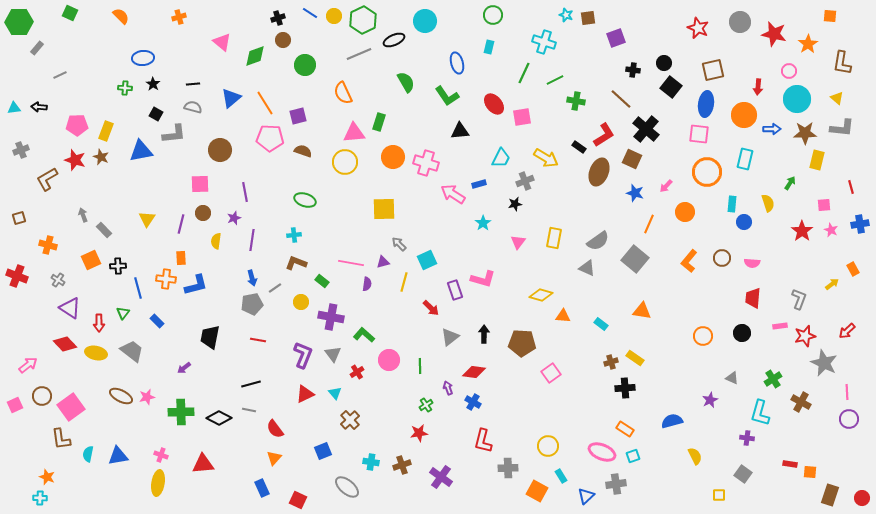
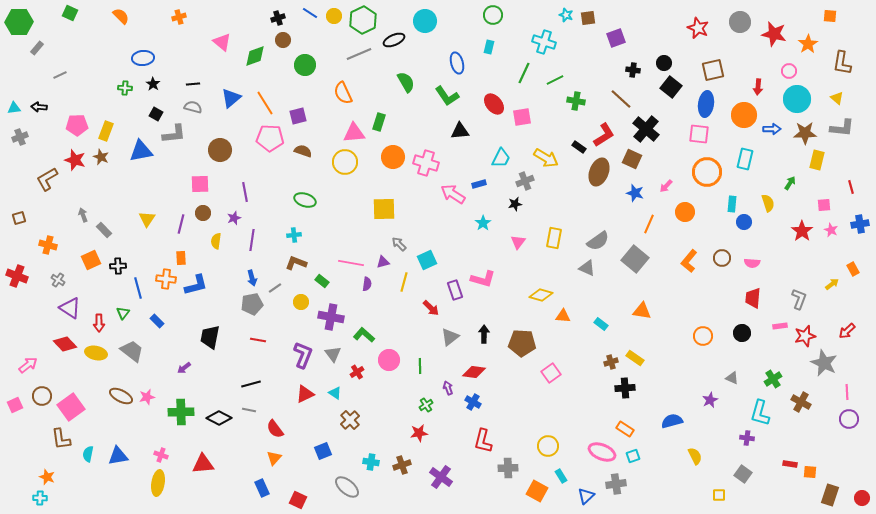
gray cross at (21, 150): moved 1 px left, 13 px up
cyan triangle at (335, 393): rotated 16 degrees counterclockwise
